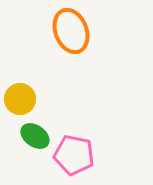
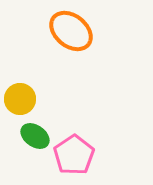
orange ellipse: rotated 30 degrees counterclockwise
pink pentagon: rotated 27 degrees clockwise
